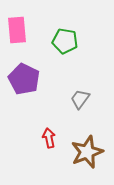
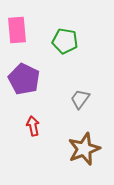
red arrow: moved 16 px left, 12 px up
brown star: moved 3 px left, 3 px up
